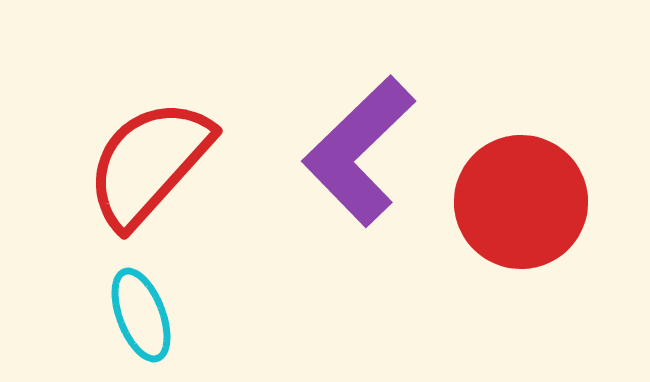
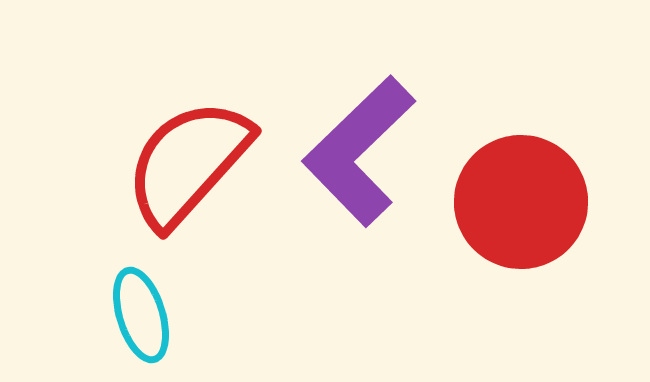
red semicircle: moved 39 px right
cyan ellipse: rotated 4 degrees clockwise
